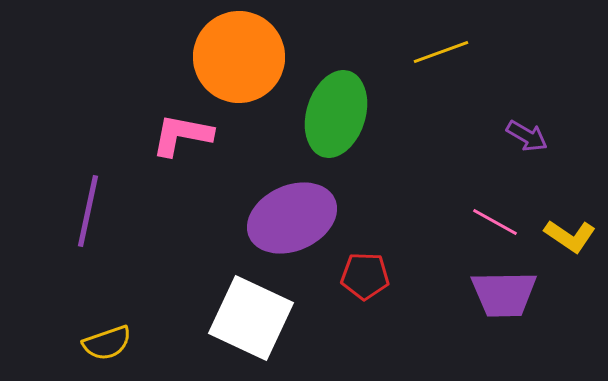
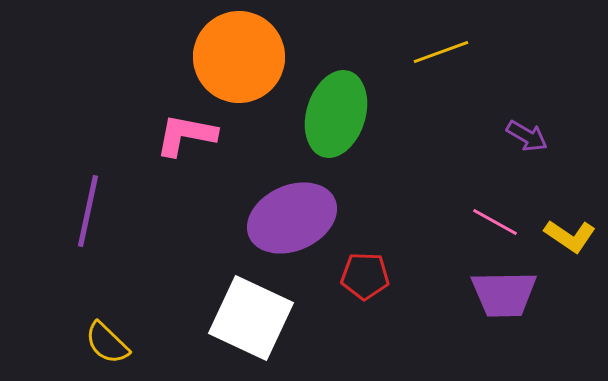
pink L-shape: moved 4 px right
yellow semicircle: rotated 63 degrees clockwise
